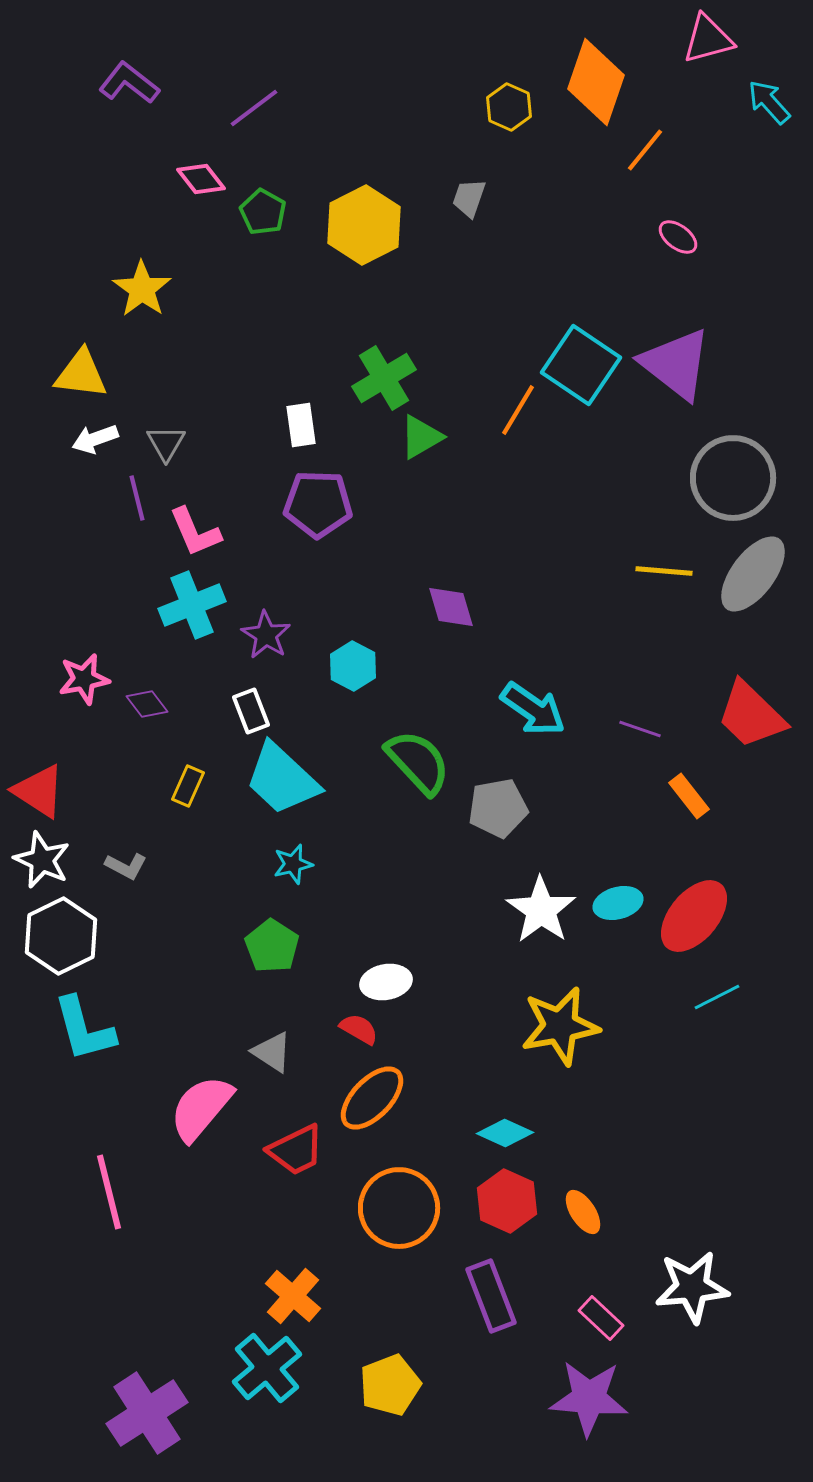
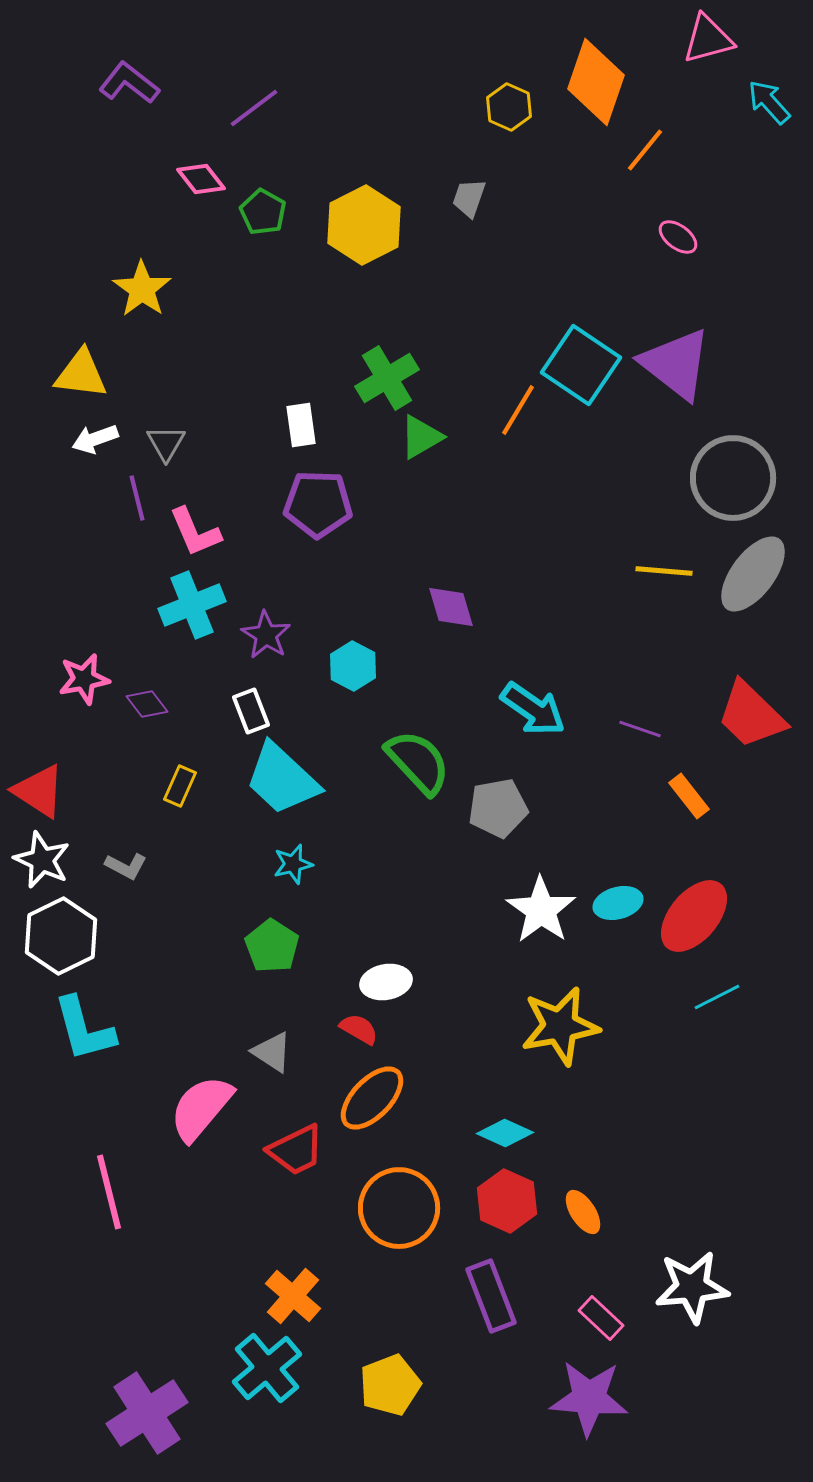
green cross at (384, 378): moved 3 px right
yellow rectangle at (188, 786): moved 8 px left
